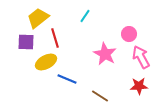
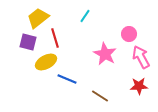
purple square: moved 2 px right; rotated 12 degrees clockwise
